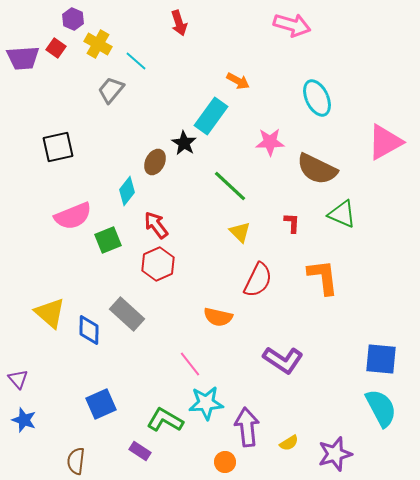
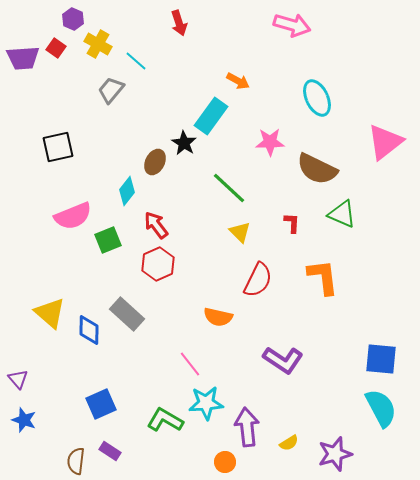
pink triangle at (385, 142): rotated 9 degrees counterclockwise
green line at (230, 186): moved 1 px left, 2 px down
purple rectangle at (140, 451): moved 30 px left
